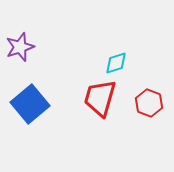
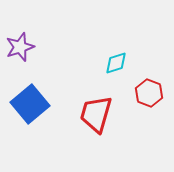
red trapezoid: moved 4 px left, 16 px down
red hexagon: moved 10 px up
